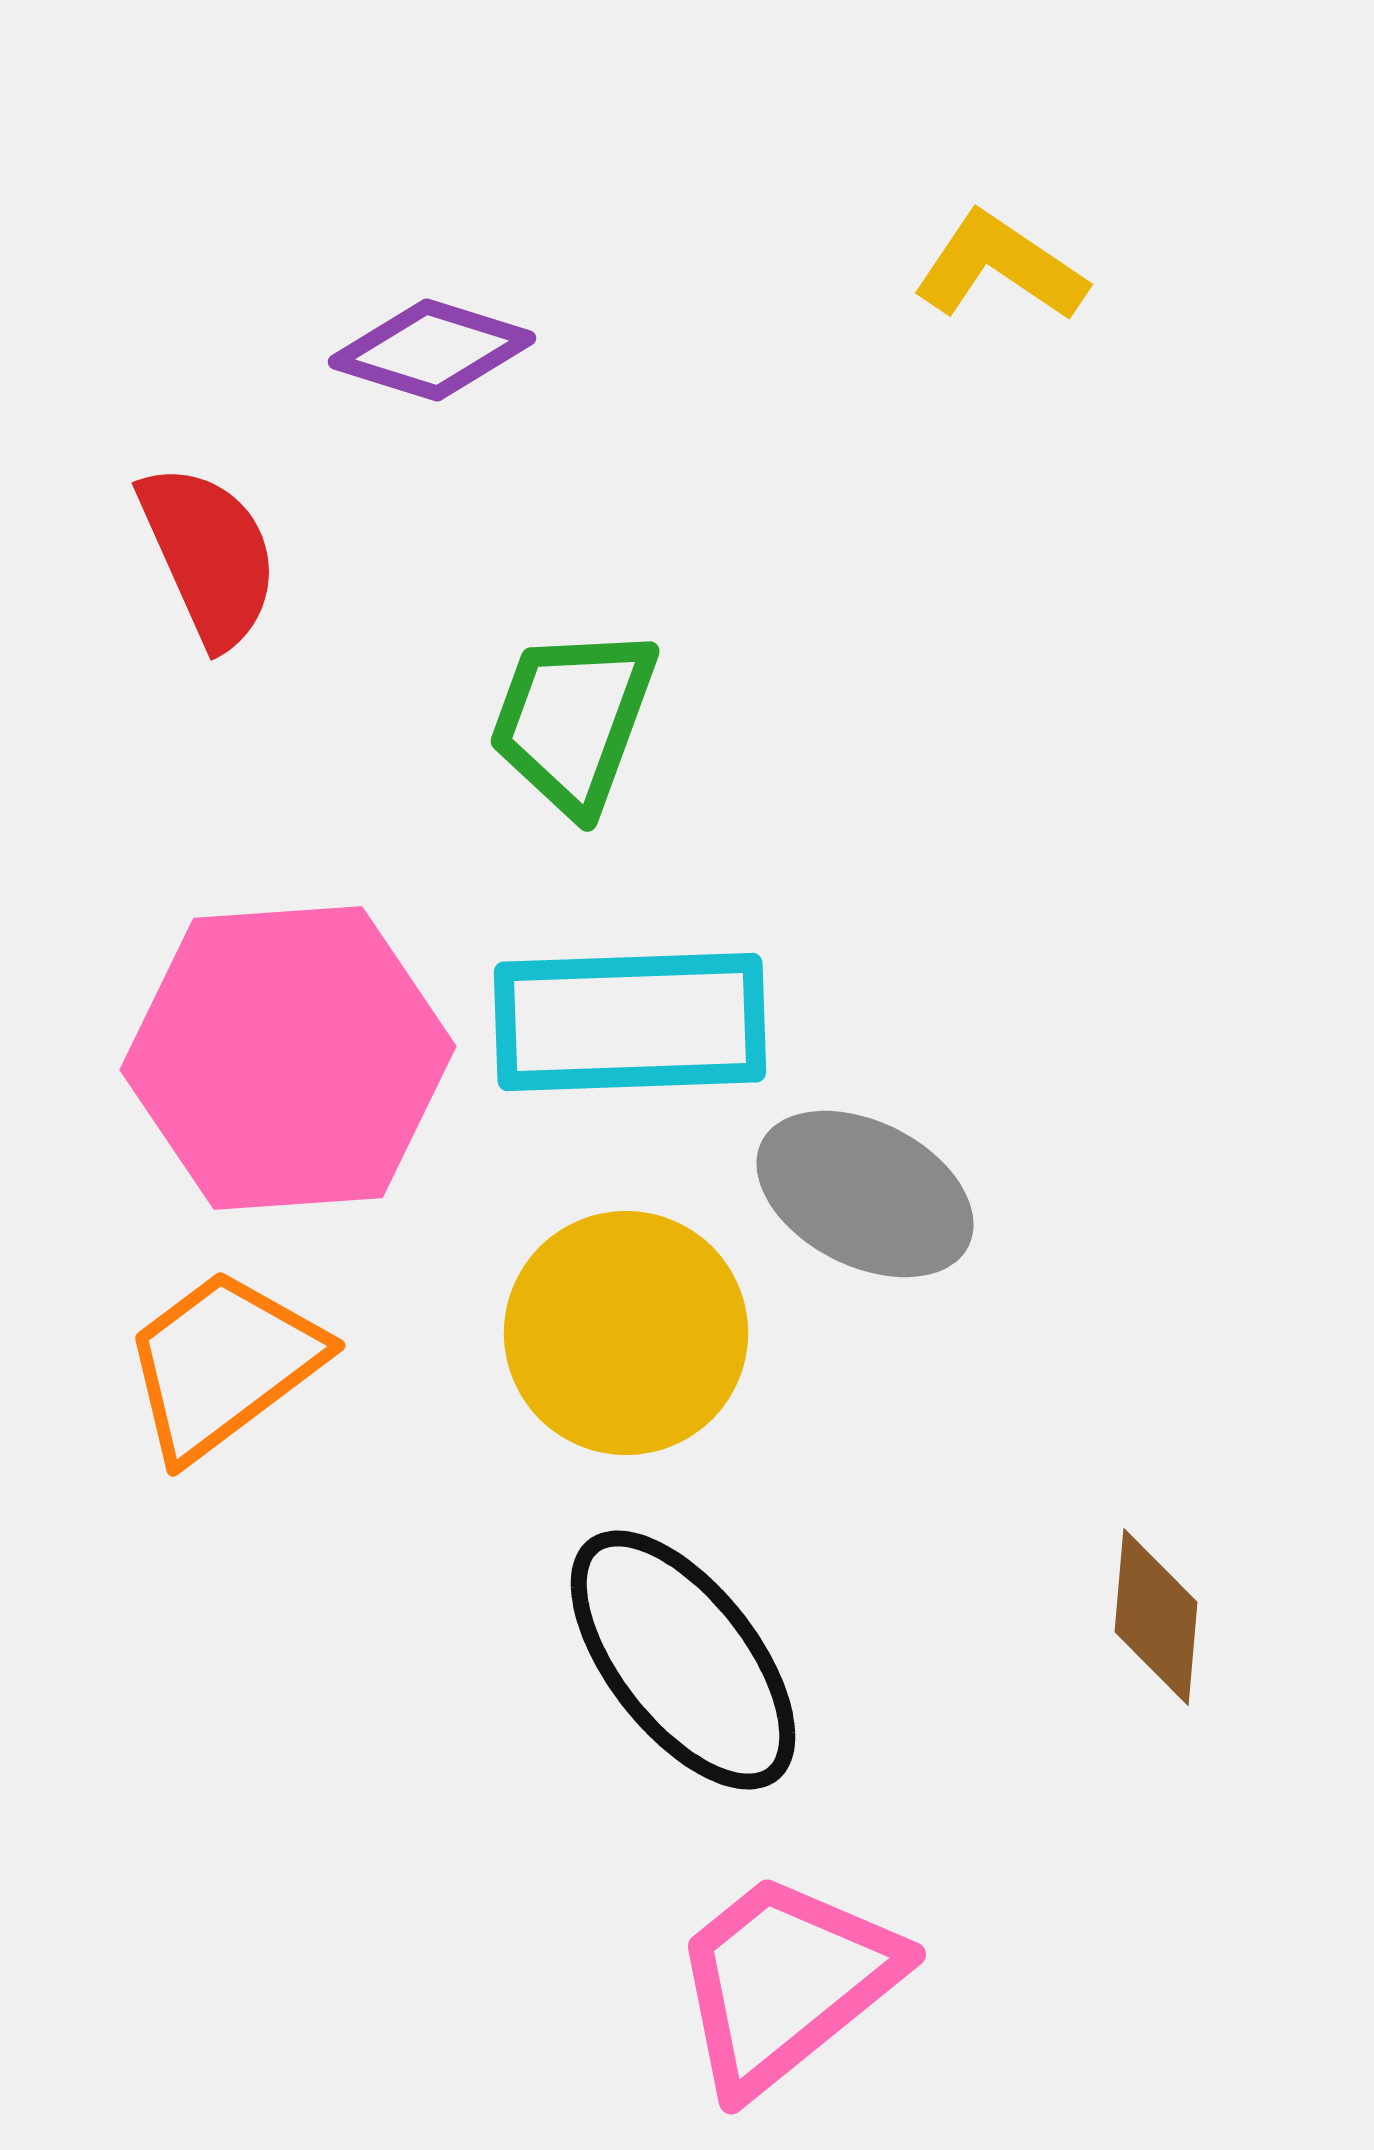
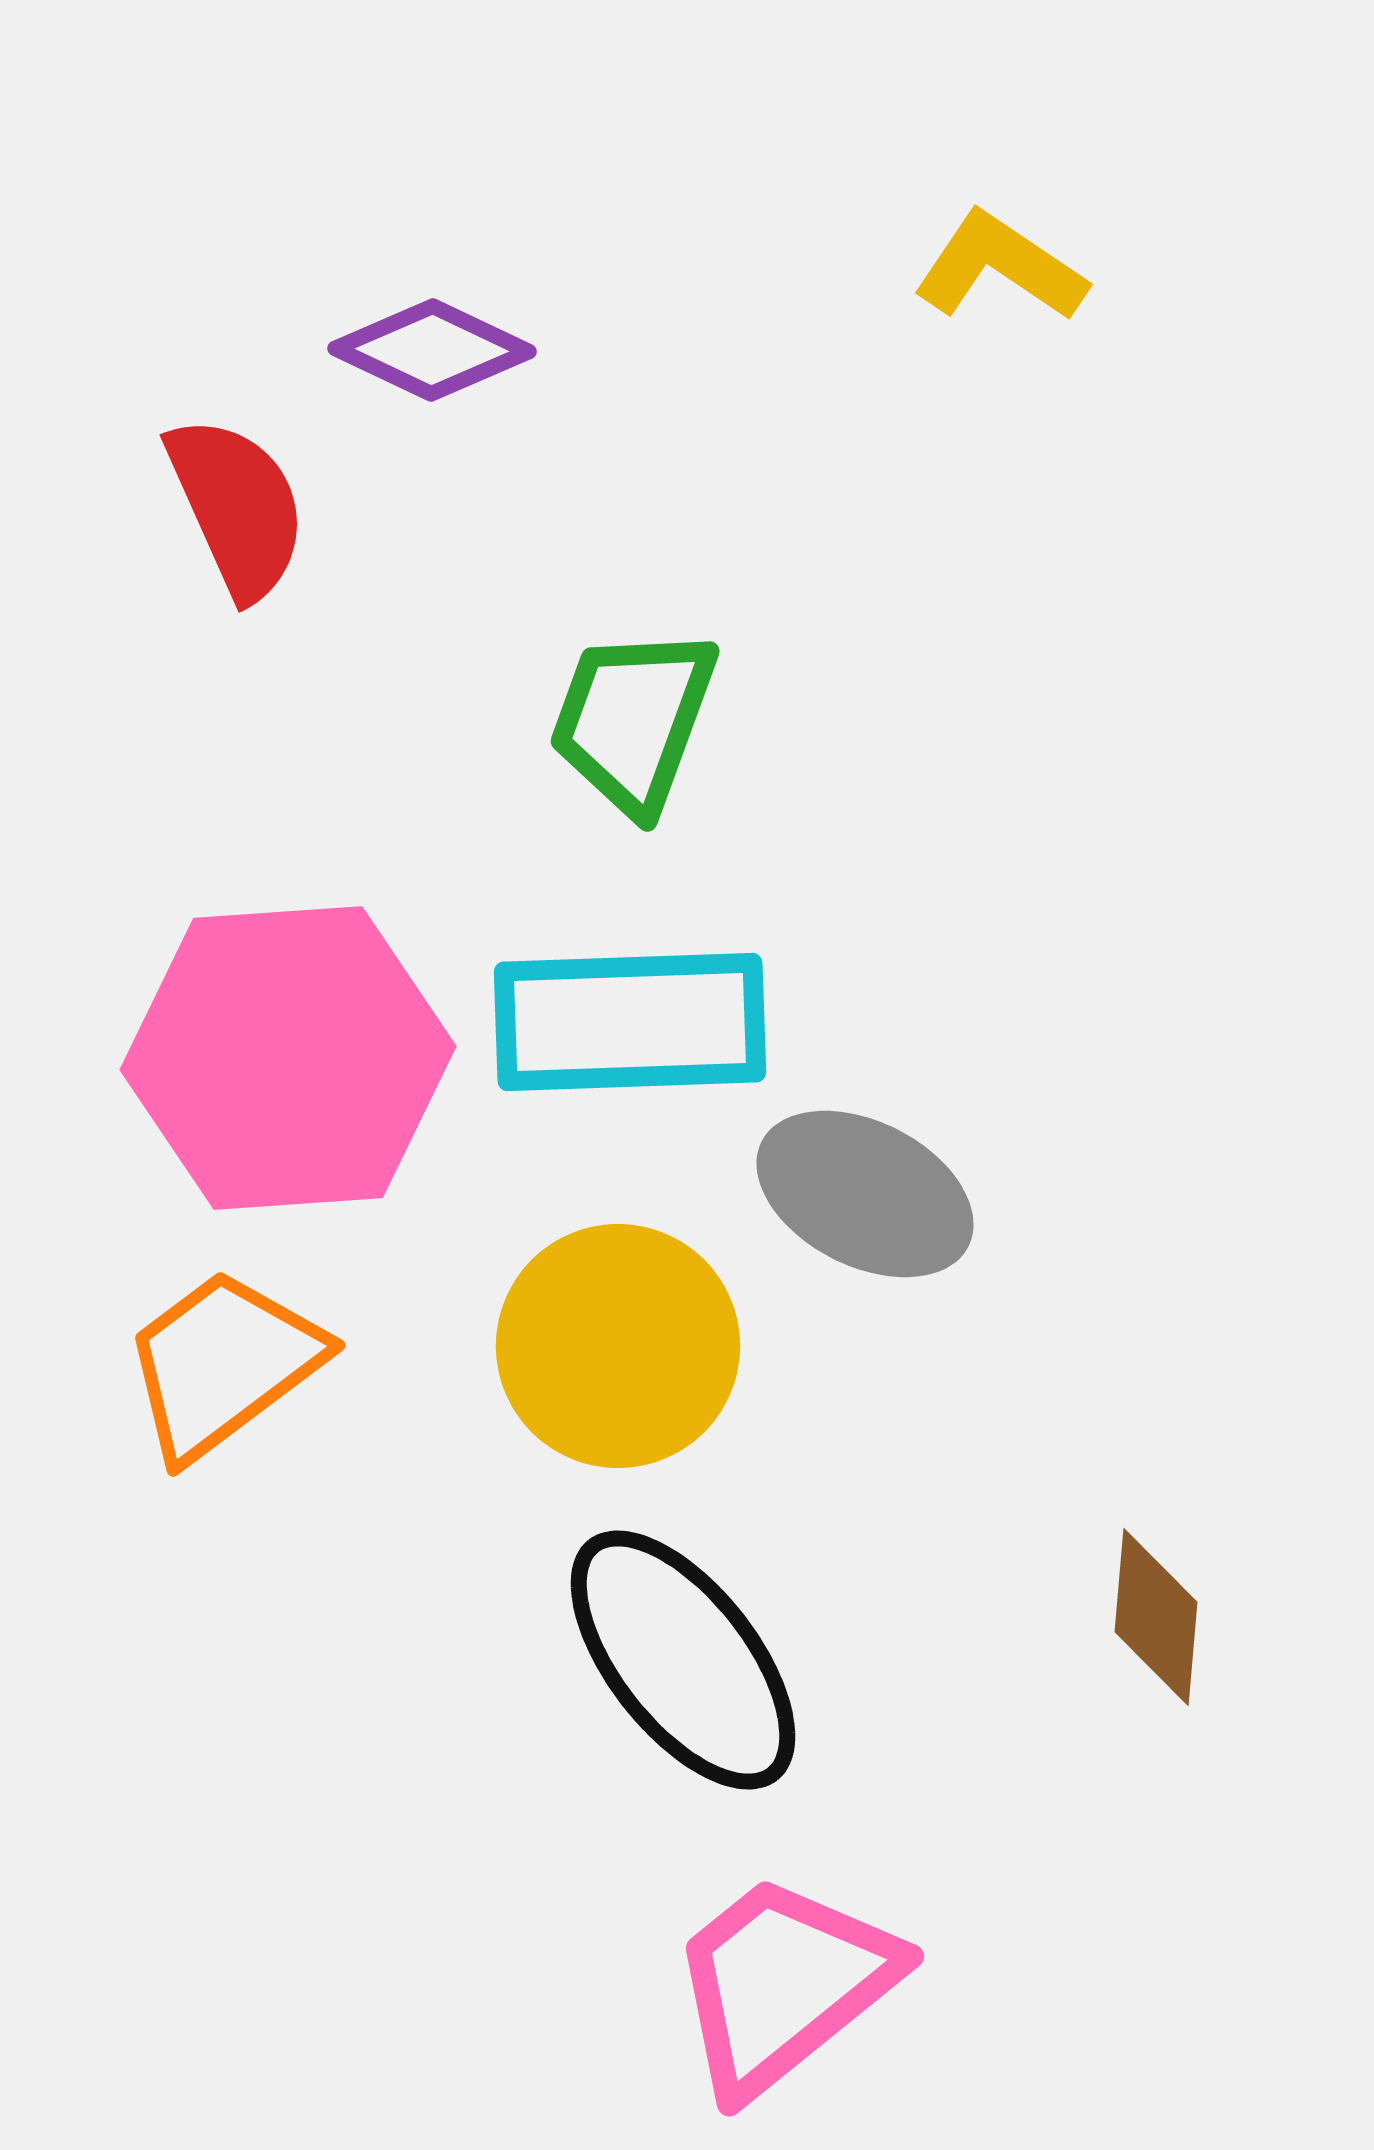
purple diamond: rotated 8 degrees clockwise
red semicircle: moved 28 px right, 48 px up
green trapezoid: moved 60 px right
yellow circle: moved 8 px left, 13 px down
pink trapezoid: moved 2 px left, 2 px down
